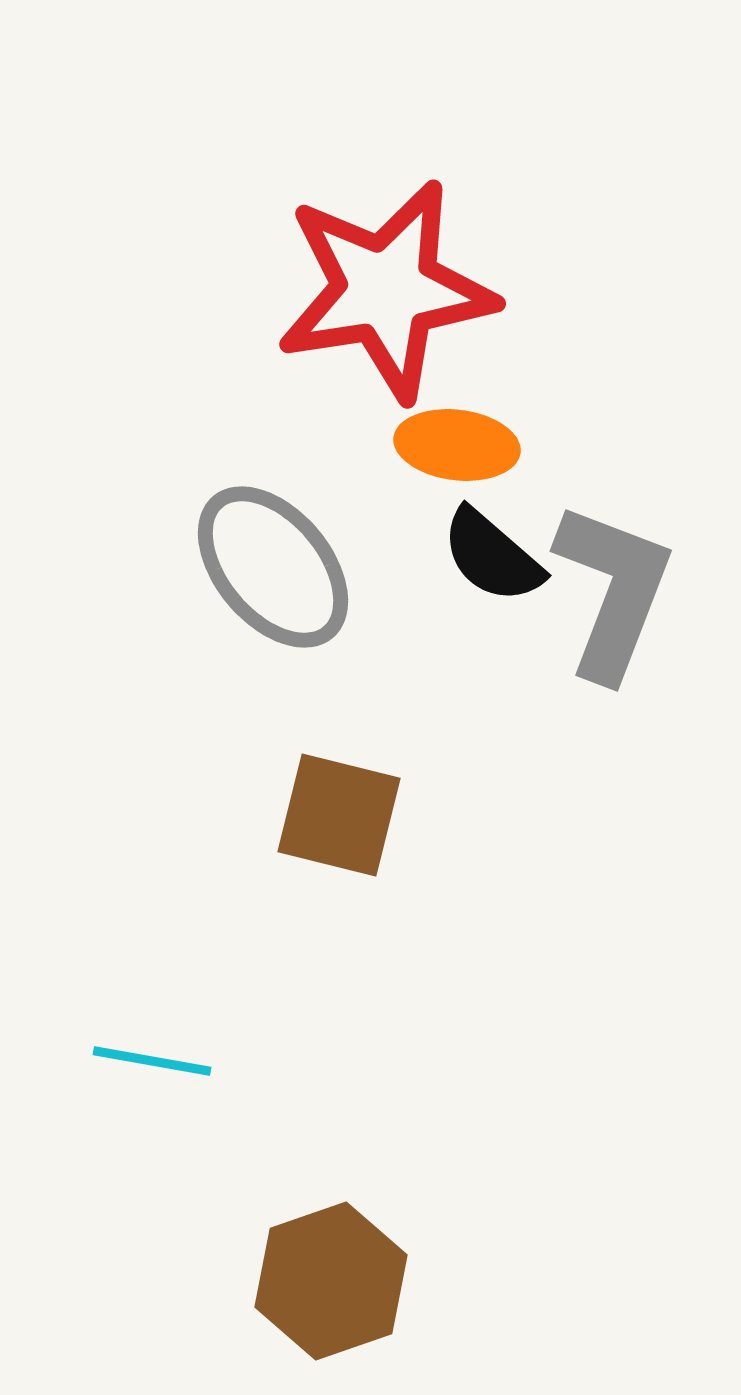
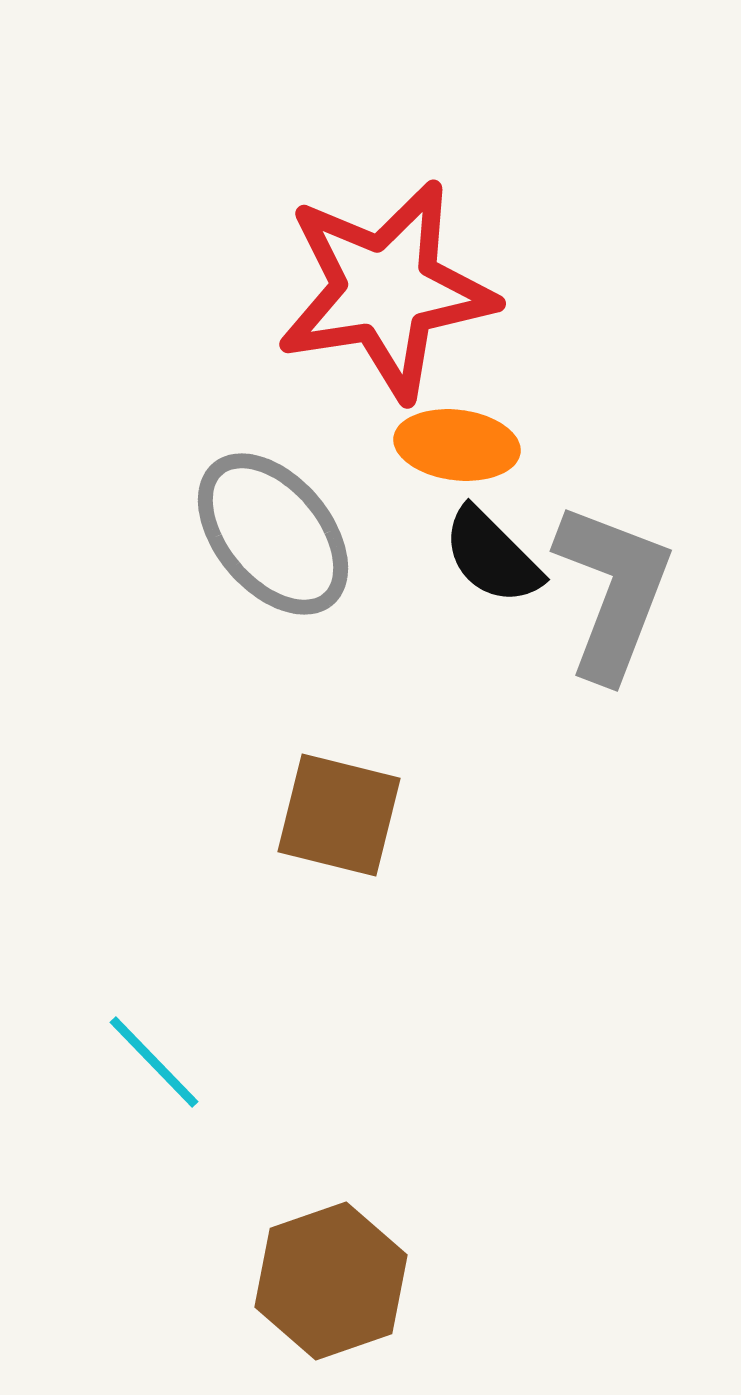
black semicircle: rotated 4 degrees clockwise
gray ellipse: moved 33 px up
cyan line: moved 2 px right, 1 px down; rotated 36 degrees clockwise
